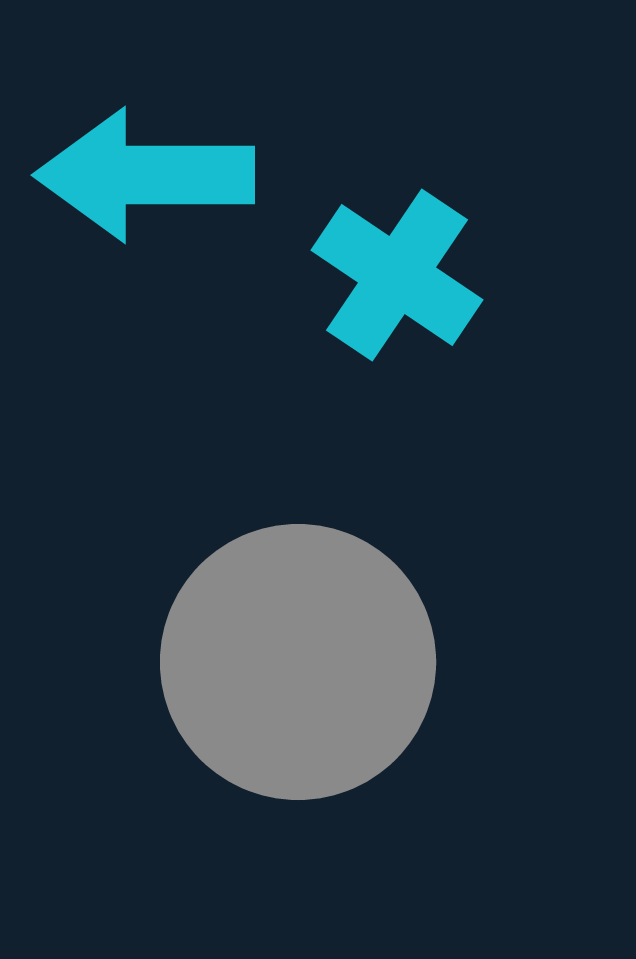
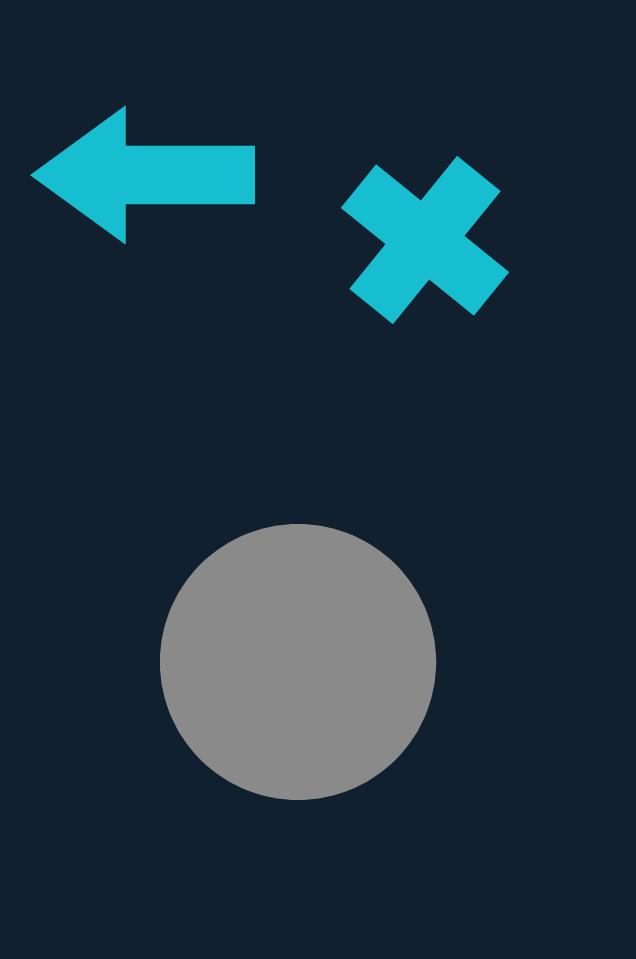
cyan cross: moved 28 px right, 35 px up; rotated 5 degrees clockwise
